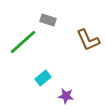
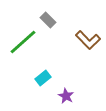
gray rectangle: rotated 28 degrees clockwise
brown L-shape: rotated 20 degrees counterclockwise
purple star: rotated 21 degrees clockwise
